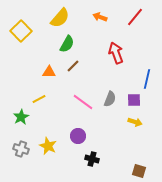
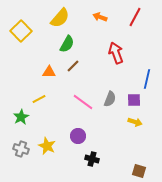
red line: rotated 12 degrees counterclockwise
yellow star: moved 1 px left
